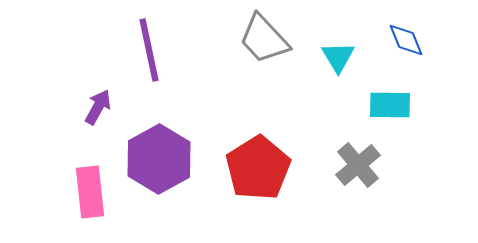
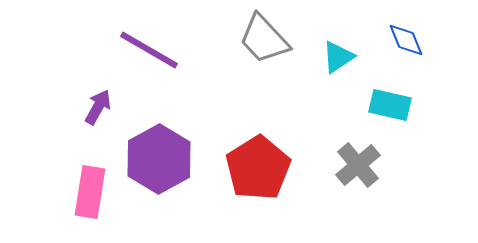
purple line: rotated 48 degrees counterclockwise
cyan triangle: rotated 27 degrees clockwise
cyan rectangle: rotated 12 degrees clockwise
pink rectangle: rotated 15 degrees clockwise
